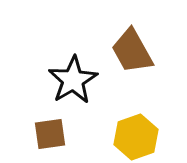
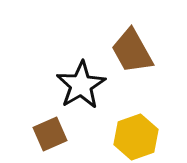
black star: moved 8 px right, 5 px down
brown square: rotated 16 degrees counterclockwise
